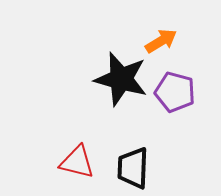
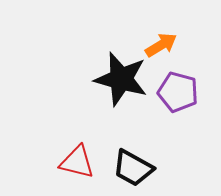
orange arrow: moved 4 px down
purple pentagon: moved 3 px right
black trapezoid: rotated 63 degrees counterclockwise
